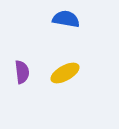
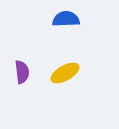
blue semicircle: rotated 12 degrees counterclockwise
